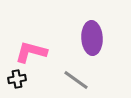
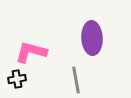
gray line: rotated 44 degrees clockwise
